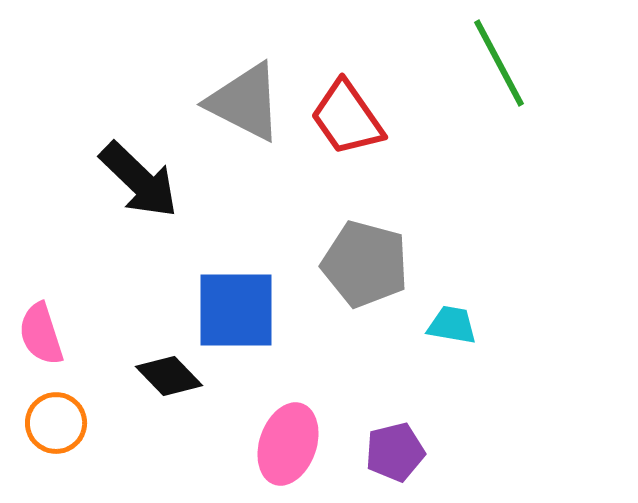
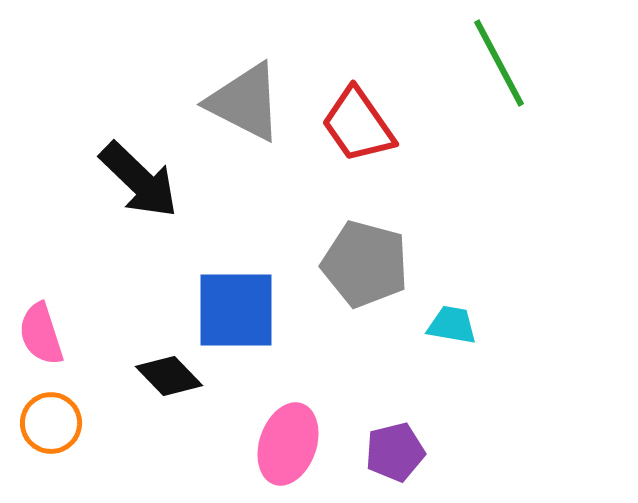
red trapezoid: moved 11 px right, 7 px down
orange circle: moved 5 px left
